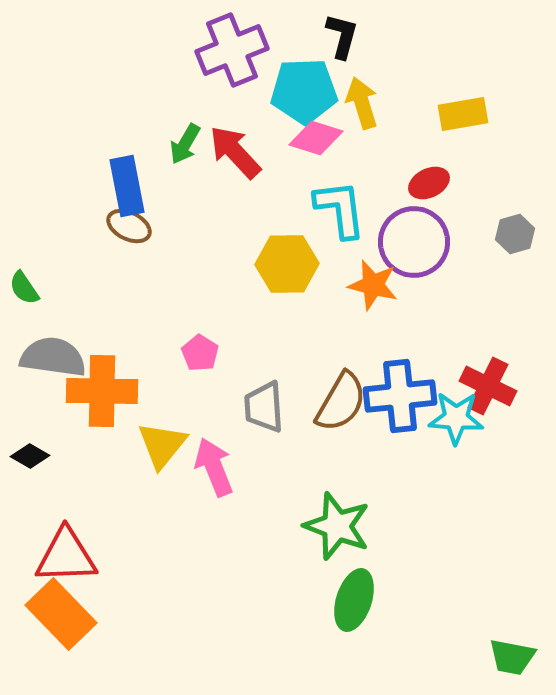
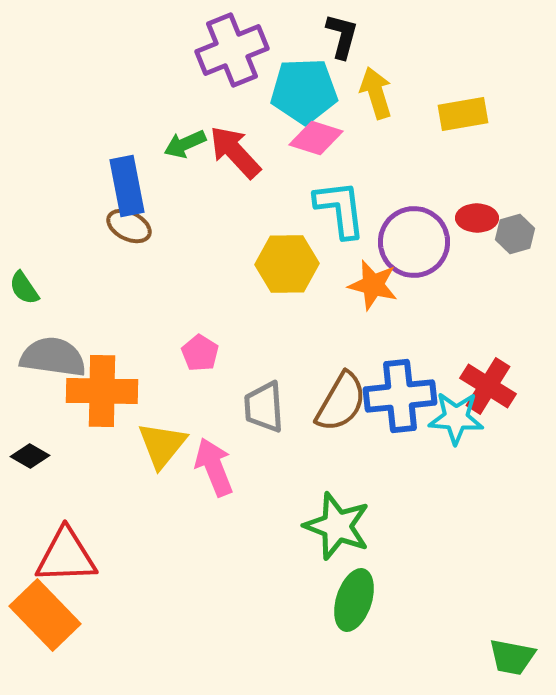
yellow arrow: moved 14 px right, 10 px up
green arrow: rotated 36 degrees clockwise
red ellipse: moved 48 px right, 35 px down; rotated 27 degrees clockwise
red cross: rotated 6 degrees clockwise
orange rectangle: moved 16 px left, 1 px down
